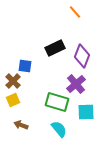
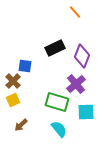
brown arrow: rotated 64 degrees counterclockwise
